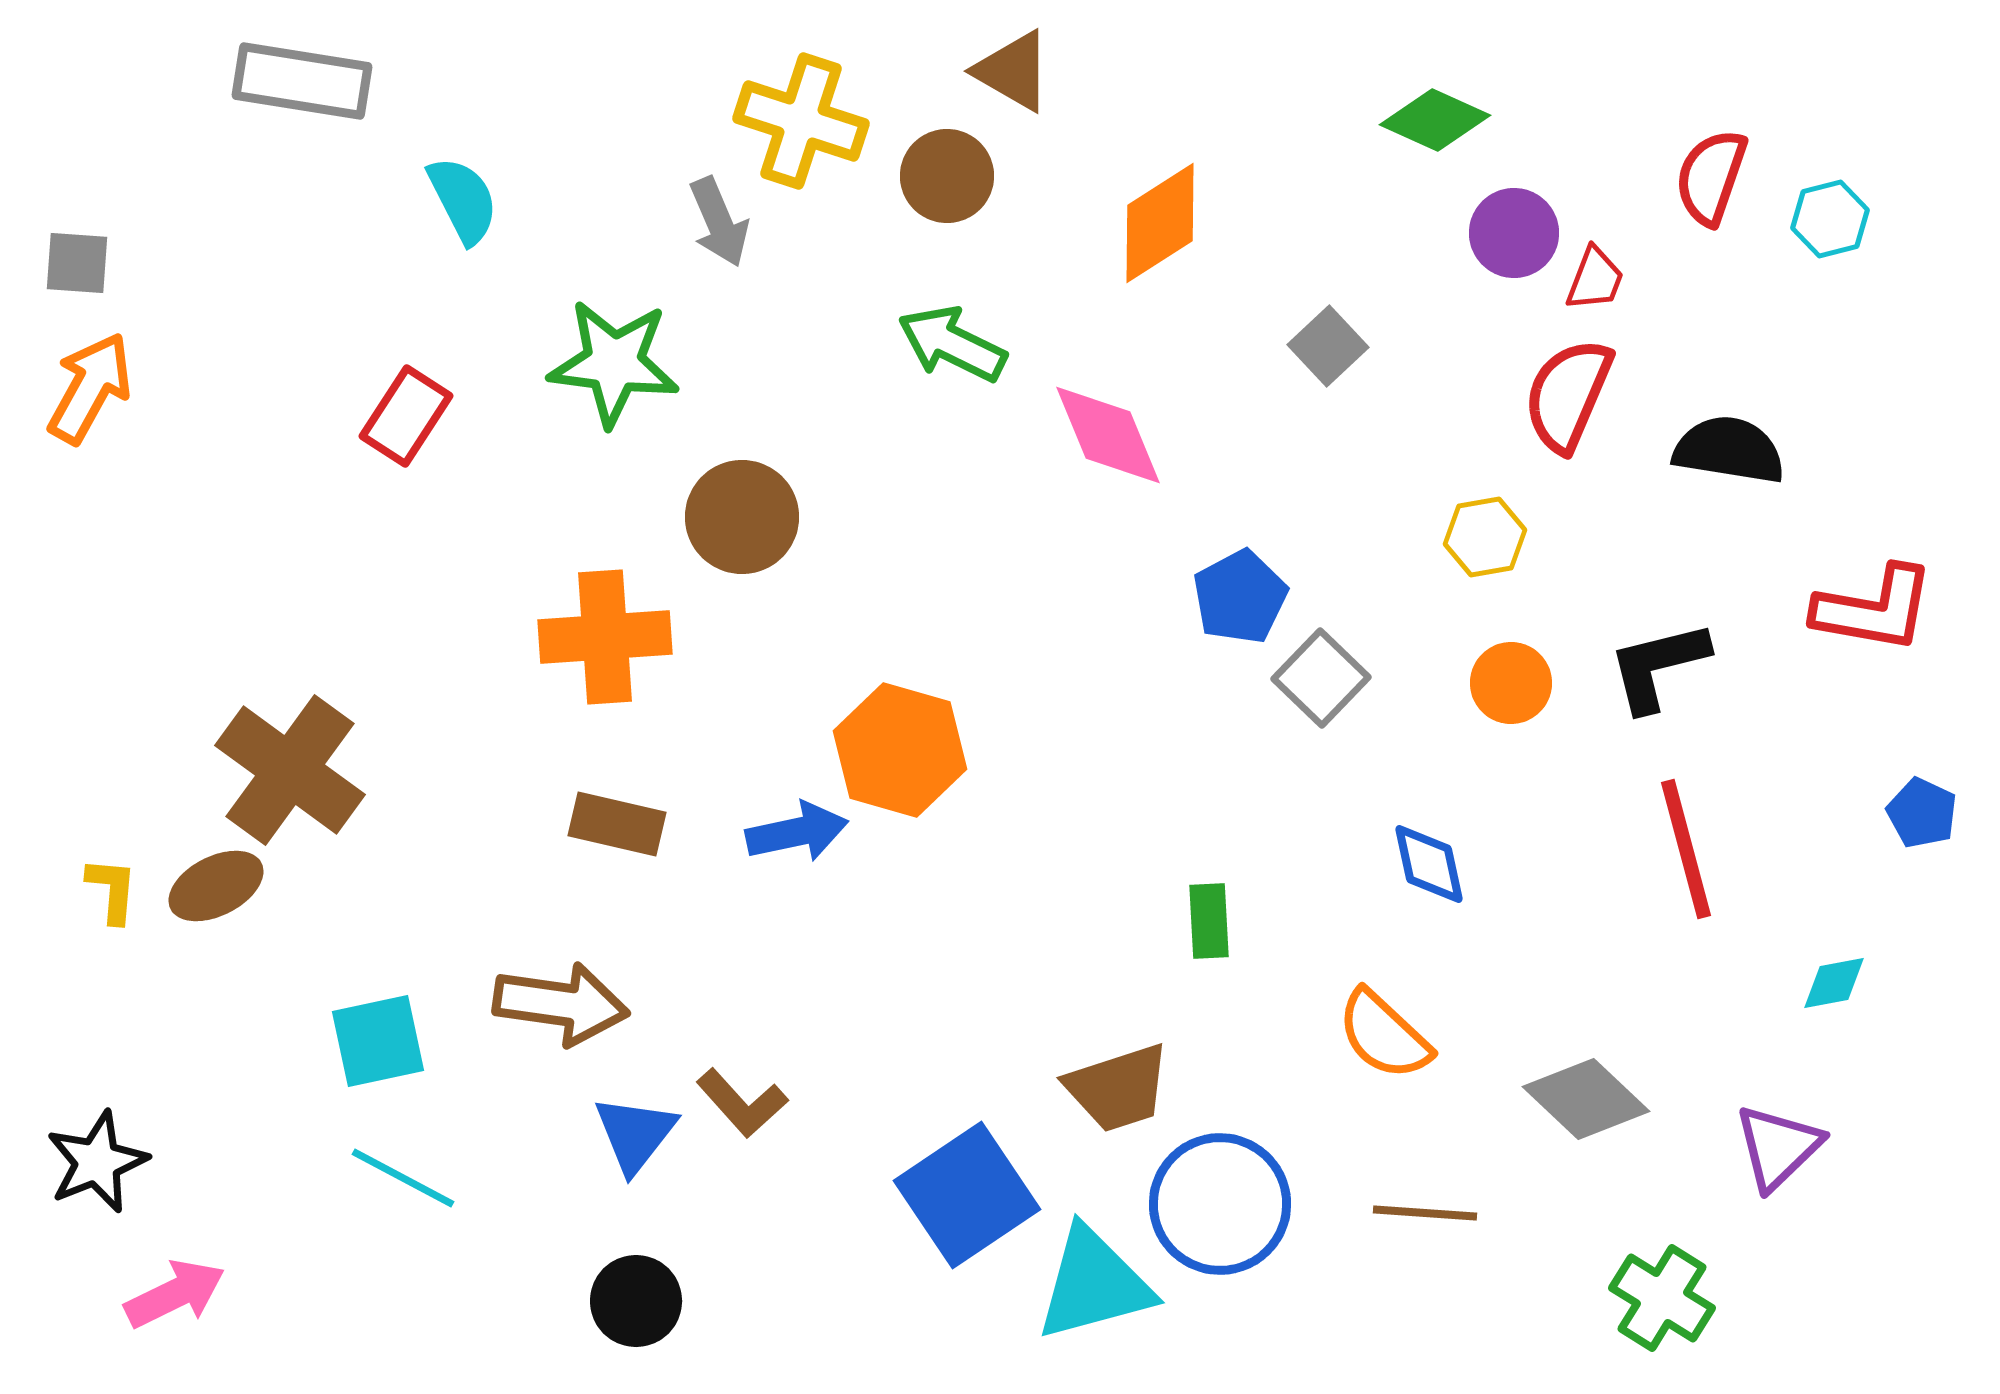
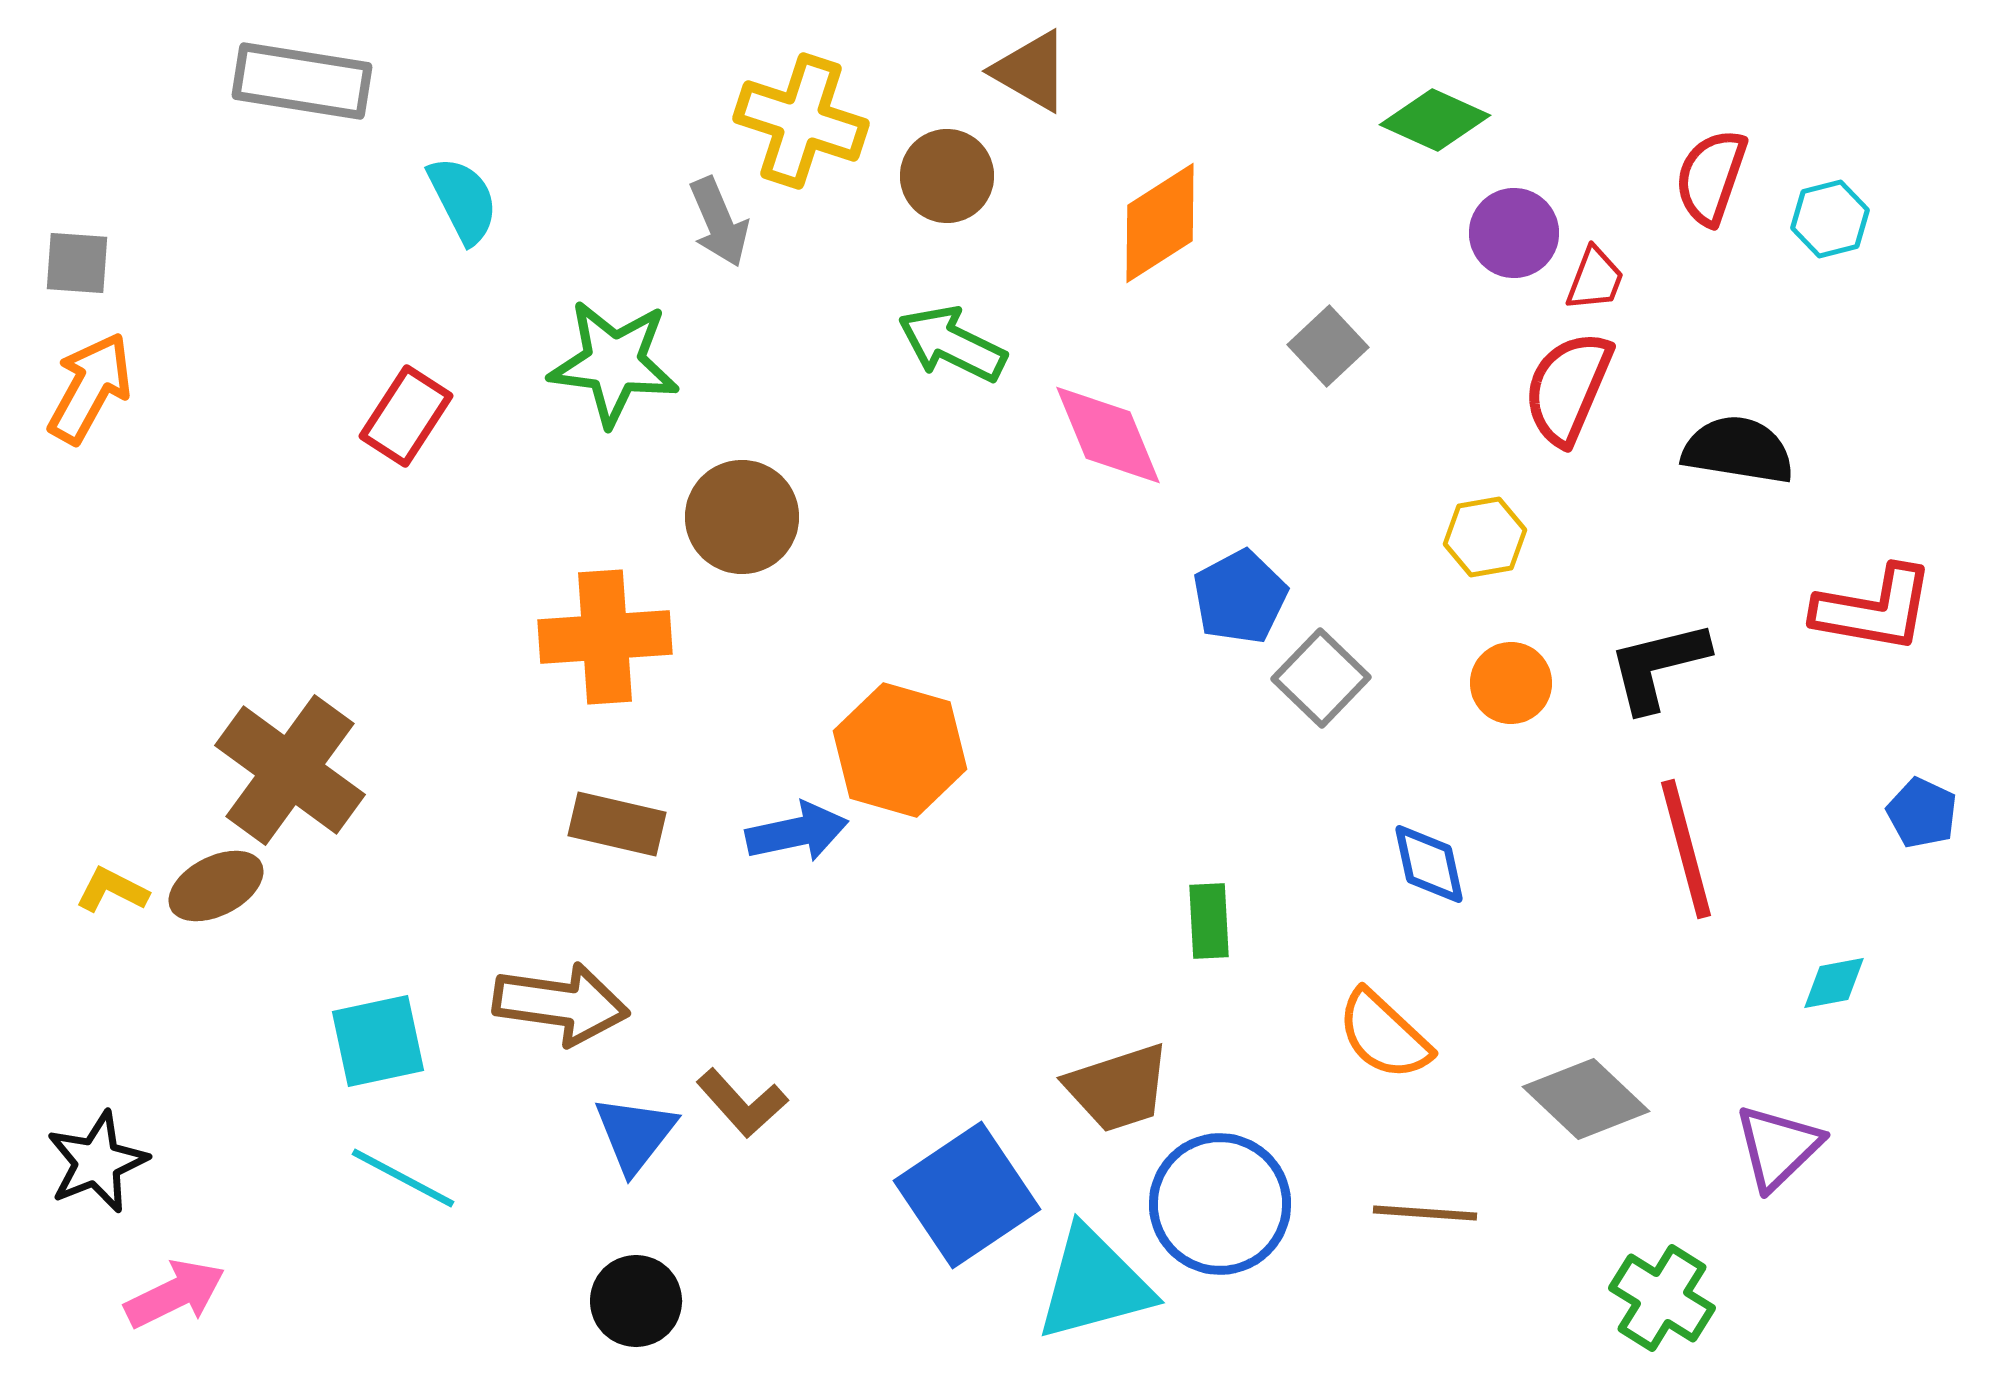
brown triangle at (1013, 71): moved 18 px right
red semicircle at (1568, 395): moved 7 px up
black semicircle at (1729, 450): moved 9 px right
yellow L-shape at (112, 890): rotated 68 degrees counterclockwise
